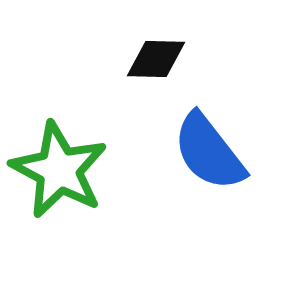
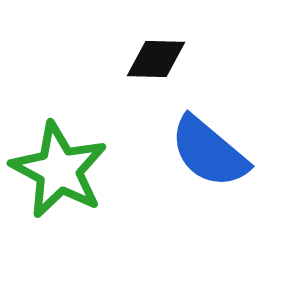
blue semicircle: rotated 12 degrees counterclockwise
